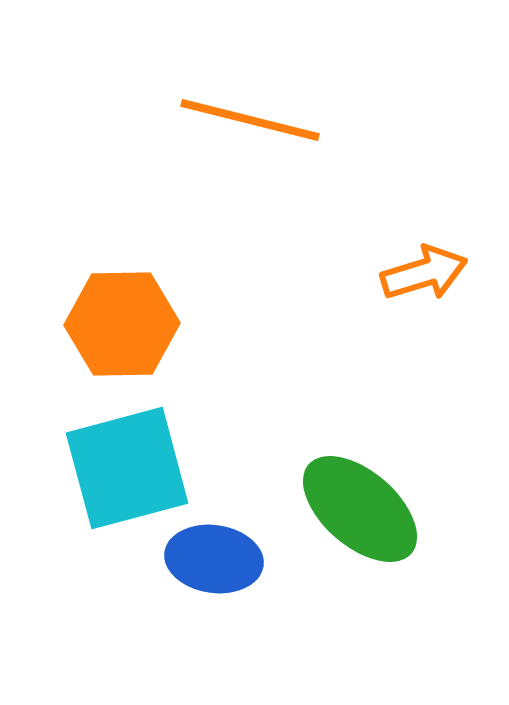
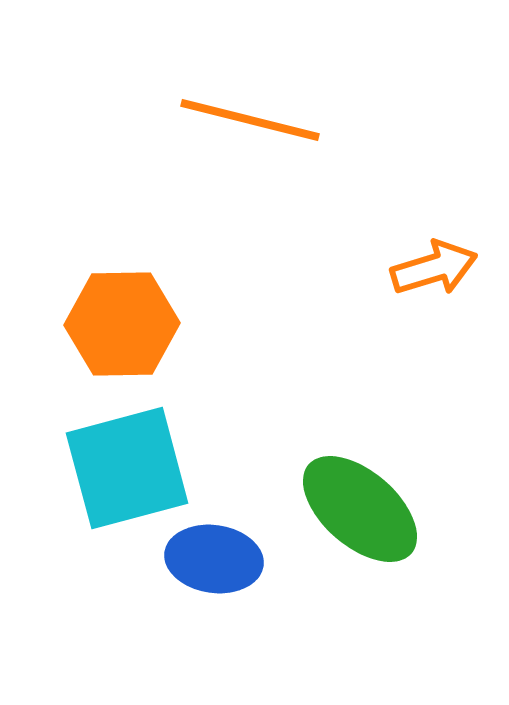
orange arrow: moved 10 px right, 5 px up
